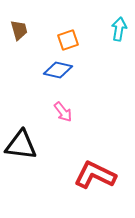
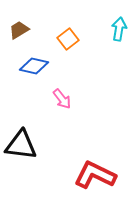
brown trapezoid: rotated 105 degrees counterclockwise
orange square: moved 1 px up; rotated 20 degrees counterclockwise
blue diamond: moved 24 px left, 4 px up
pink arrow: moved 1 px left, 13 px up
